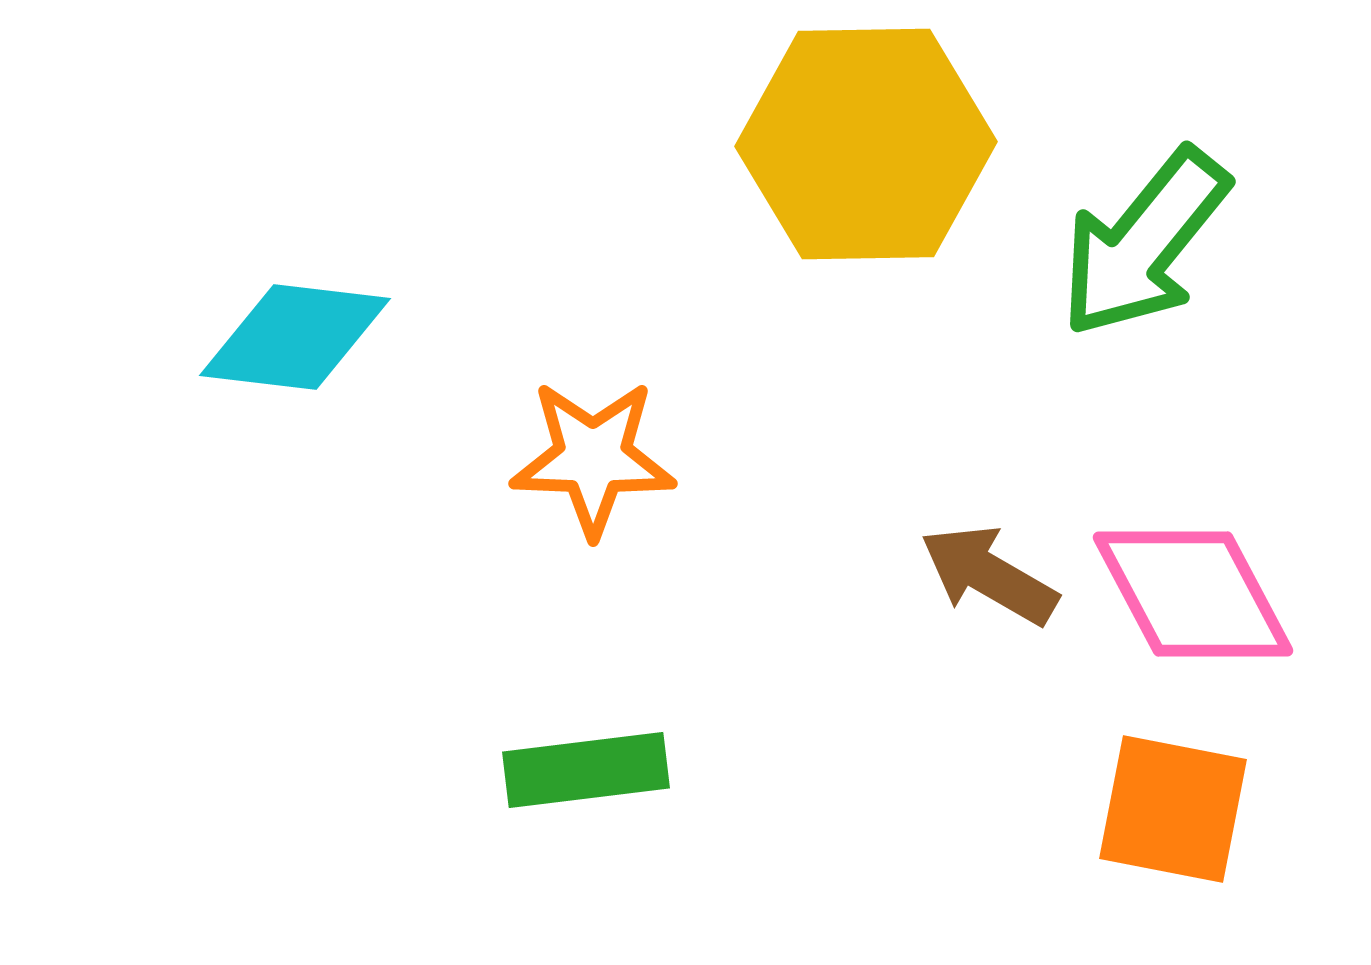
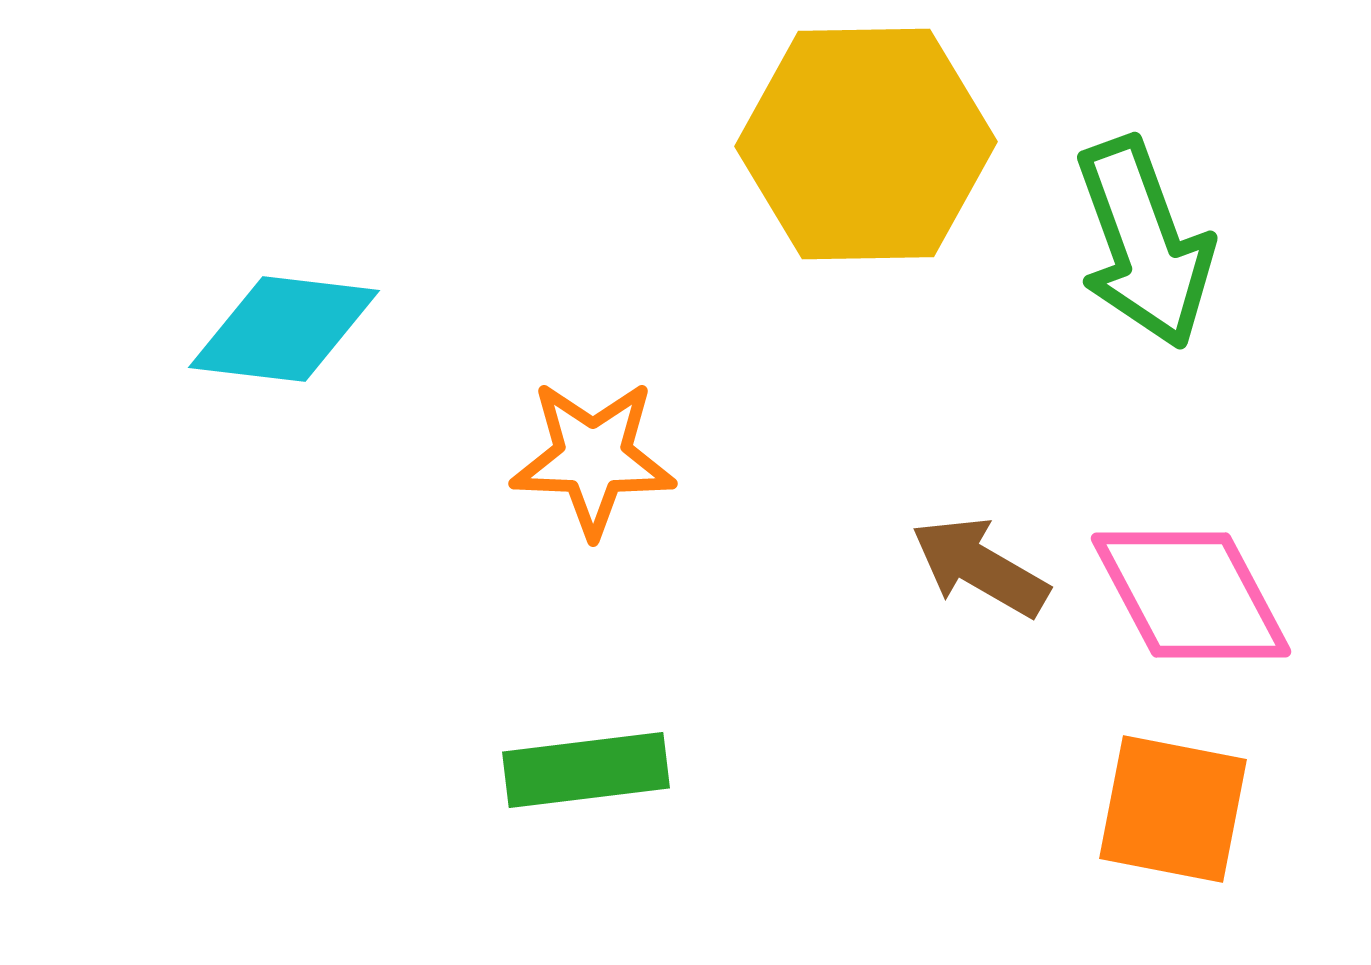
green arrow: rotated 59 degrees counterclockwise
cyan diamond: moved 11 px left, 8 px up
brown arrow: moved 9 px left, 8 px up
pink diamond: moved 2 px left, 1 px down
